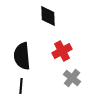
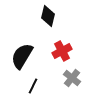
black diamond: rotated 15 degrees clockwise
black semicircle: rotated 36 degrees clockwise
black line: moved 12 px right; rotated 21 degrees clockwise
